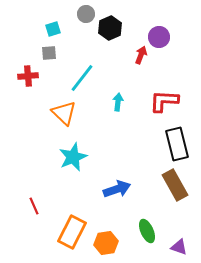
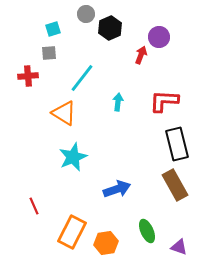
orange triangle: rotated 12 degrees counterclockwise
